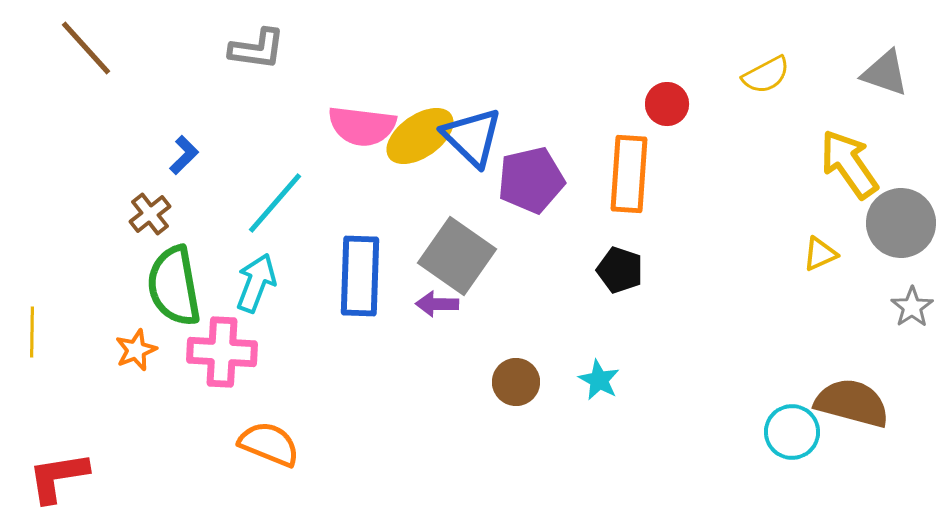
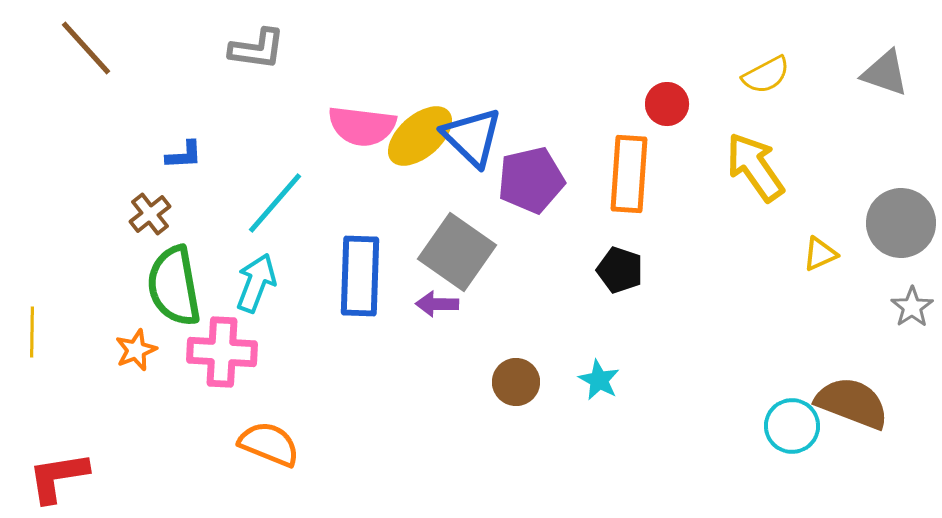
yellow ellipse: rotated 6 degrees counterclockwise
blue L-shape: rotated 42 degrees clockwise
yellow arrow: moved 94 px left, 3 px down
gray square: moved 4 px up
brown semicircle: rotated 6 degrees clockwise
cyan circle: moved 6 px up
